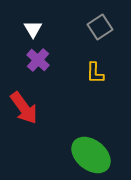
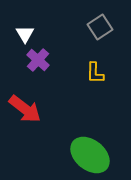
white triangle: moved 8 px left, 5 px down
red arrow: moved 1 px right, 1 px down; rotated 16 degrees counterclockwise
green ellipse: moved 1 px left
